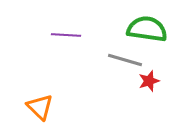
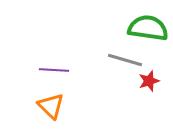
green semicircle: moved 1 px right, 1 px up
purple line: moved 12 px left, 35 px down
orange triangle: moved 11 px right, 1 px up
